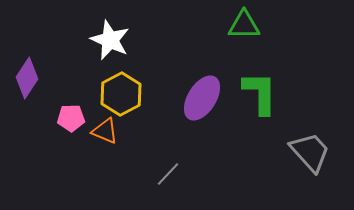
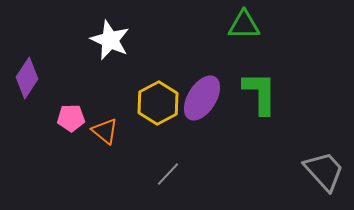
yellow hexagon: moved 37 px right, 9 px down
orange triangle: rotated 16 degrees clockwise
gray trapezoid: moved 14 px right, 19 px down
